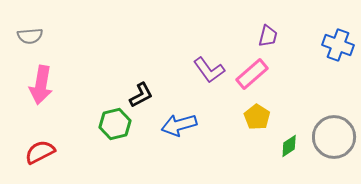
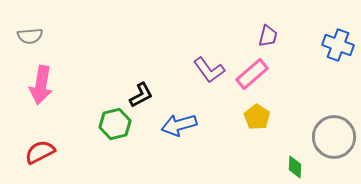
green diamond: moved 6 px right, 21 px down; rotated 55 degrees counterclockwise
